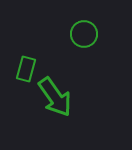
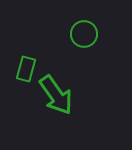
green arrow: moved 1 px right, 2 px up
